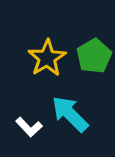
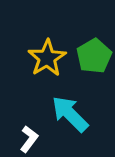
white L-shape: moved 12 px down; rotated 100 degrees counterclockwise
